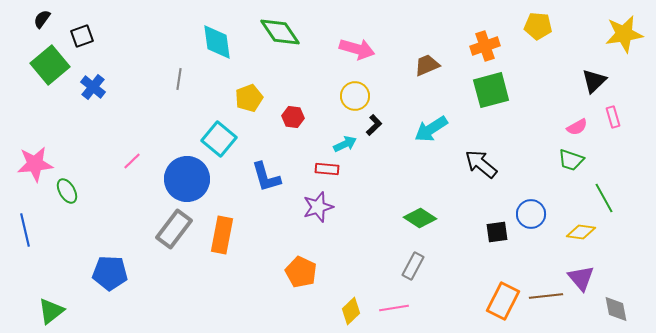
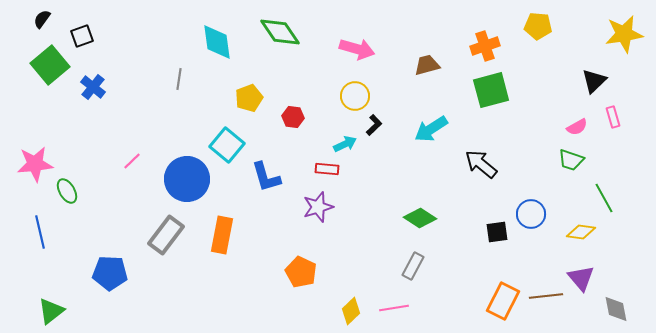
brown trapezoid at (427, 65): rotated 8 degrees clockwise
cyan square at (219, 139): moved 8 px right, 6 px down
gray rectangle at (174, 229): moved 8 px left, 6 px down
blue line at (25, 230): moved 15 px right, 2 px down
